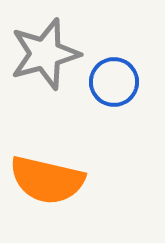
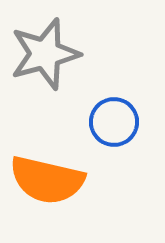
blue circle: moved 40 px down
